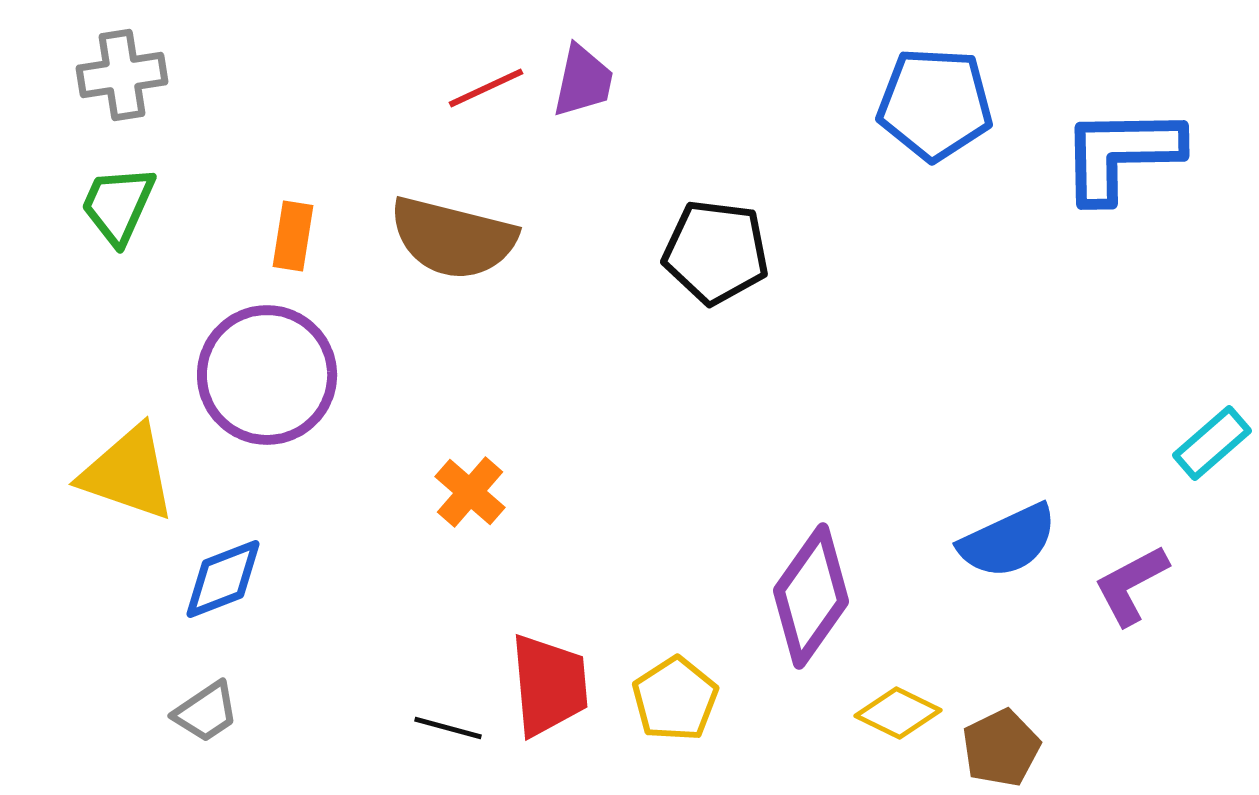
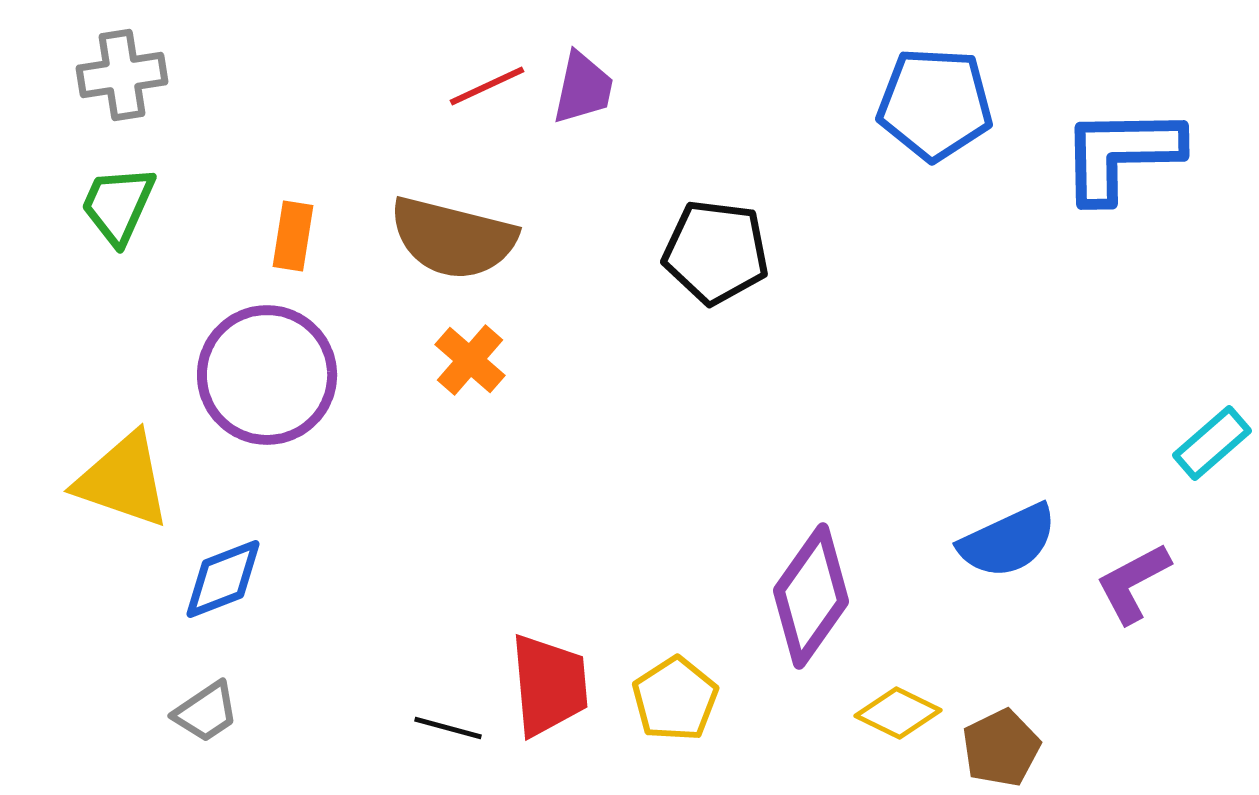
purple trapezoid: moved 7 px down
red line: moved 1 px right, 2 px up
yellow triangle: moved 5 px left, 7 px down
orange cross: moved 132 px up
purple L-shape: moved 2 px right, 2 px up
